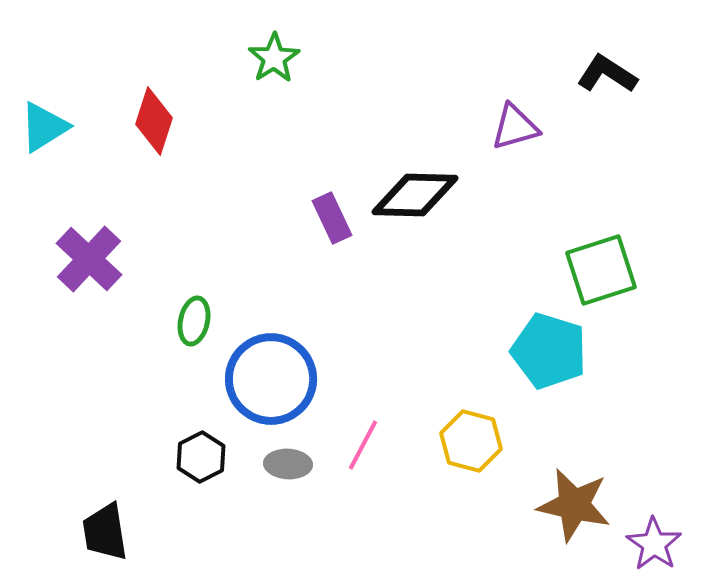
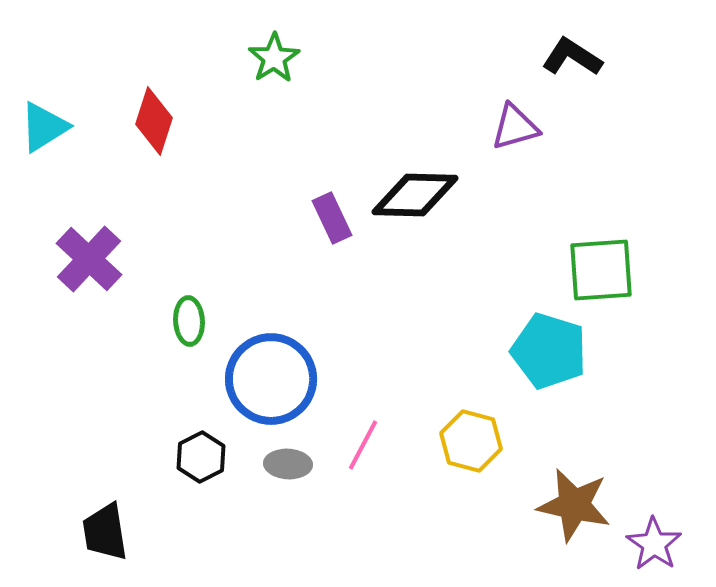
black L-shape: moved 35 px left, 17 px up
green square: rotated 14 degrees clockwise
green ellipse: moved 5 px left; rotated 15 degrees counterclockwise
